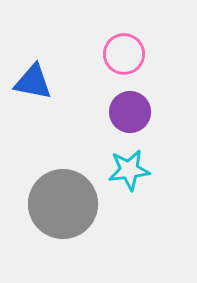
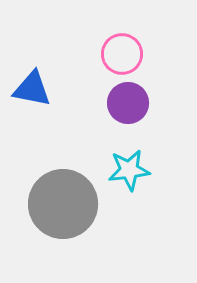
pink circle: moved 2 px left
blue triangle: moved 1 px left, 7 px down
purple circle: moved 2 px left, 9 px up
